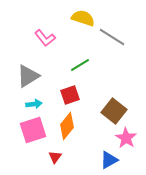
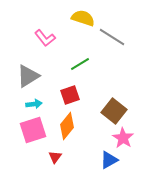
green line: moved 1 px up
pink star: moved 3 px left
